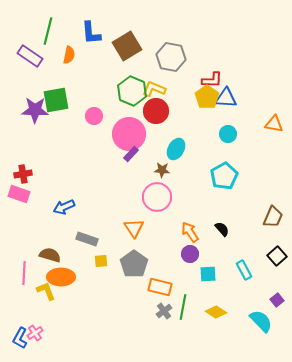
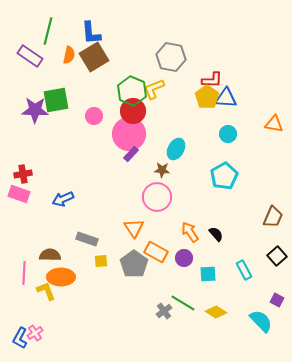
brown square at (127, 46): moved 33 px left, 11 px down
yellow L-shape at (154, 89): rotated 45 degrees counterclockwise
red circle at (156, 111): moved 23 px left
blue arrow at (64, 207): moved 1 px left, 8 px up
black semicircle at (222, 229): moved 6 px left, 5 px down
purple circle at (190, 254): moved 6 px left, 4 px down
brown semicircle at (50, 255): rotated 15 degrees counterclockwise
orange rectangle at (160, 287): moved 4 px left, 35 px up; rotated 15 degrees clockwise
purple square at (277, 300): rotated 24 degrees counterclockwise
green line at (183, 307): moved 4 px up; rotated 70 degrees counterclockwise
